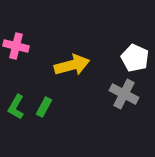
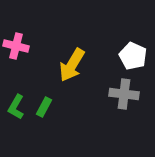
white pentagon: moved 2 px left, 2 px up
yellow arrow: rotated 136 degrees clockwise
gray cross: rotated 20 degrees counterclockwise
